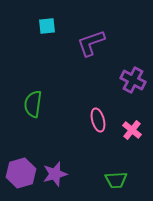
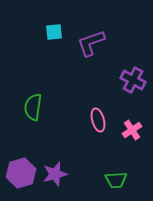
cyan square: moved 7 px right, 6 px down
green semicircle: moved 3 px down
pink cross: rotated 18 degrees clockwise
